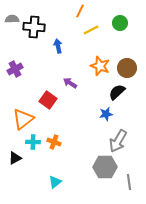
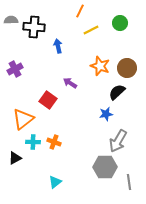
gray semicircle: moved 1 px left, 1 px down
